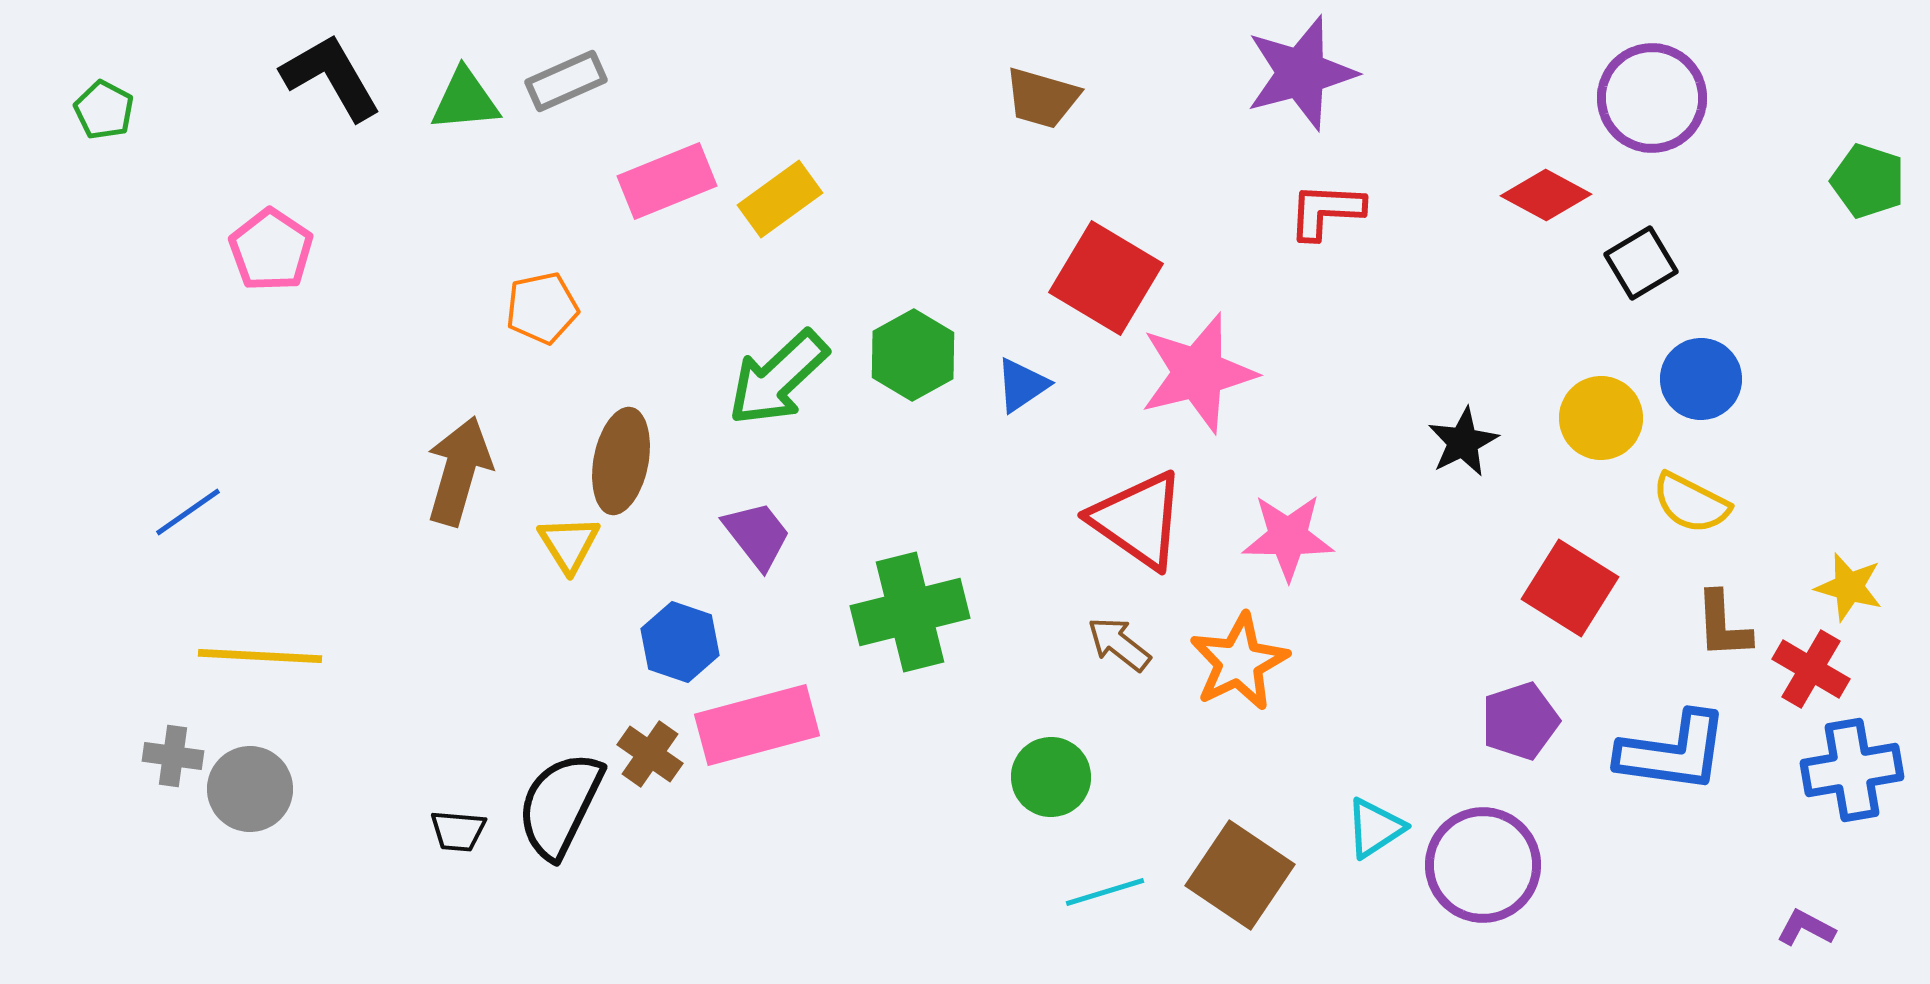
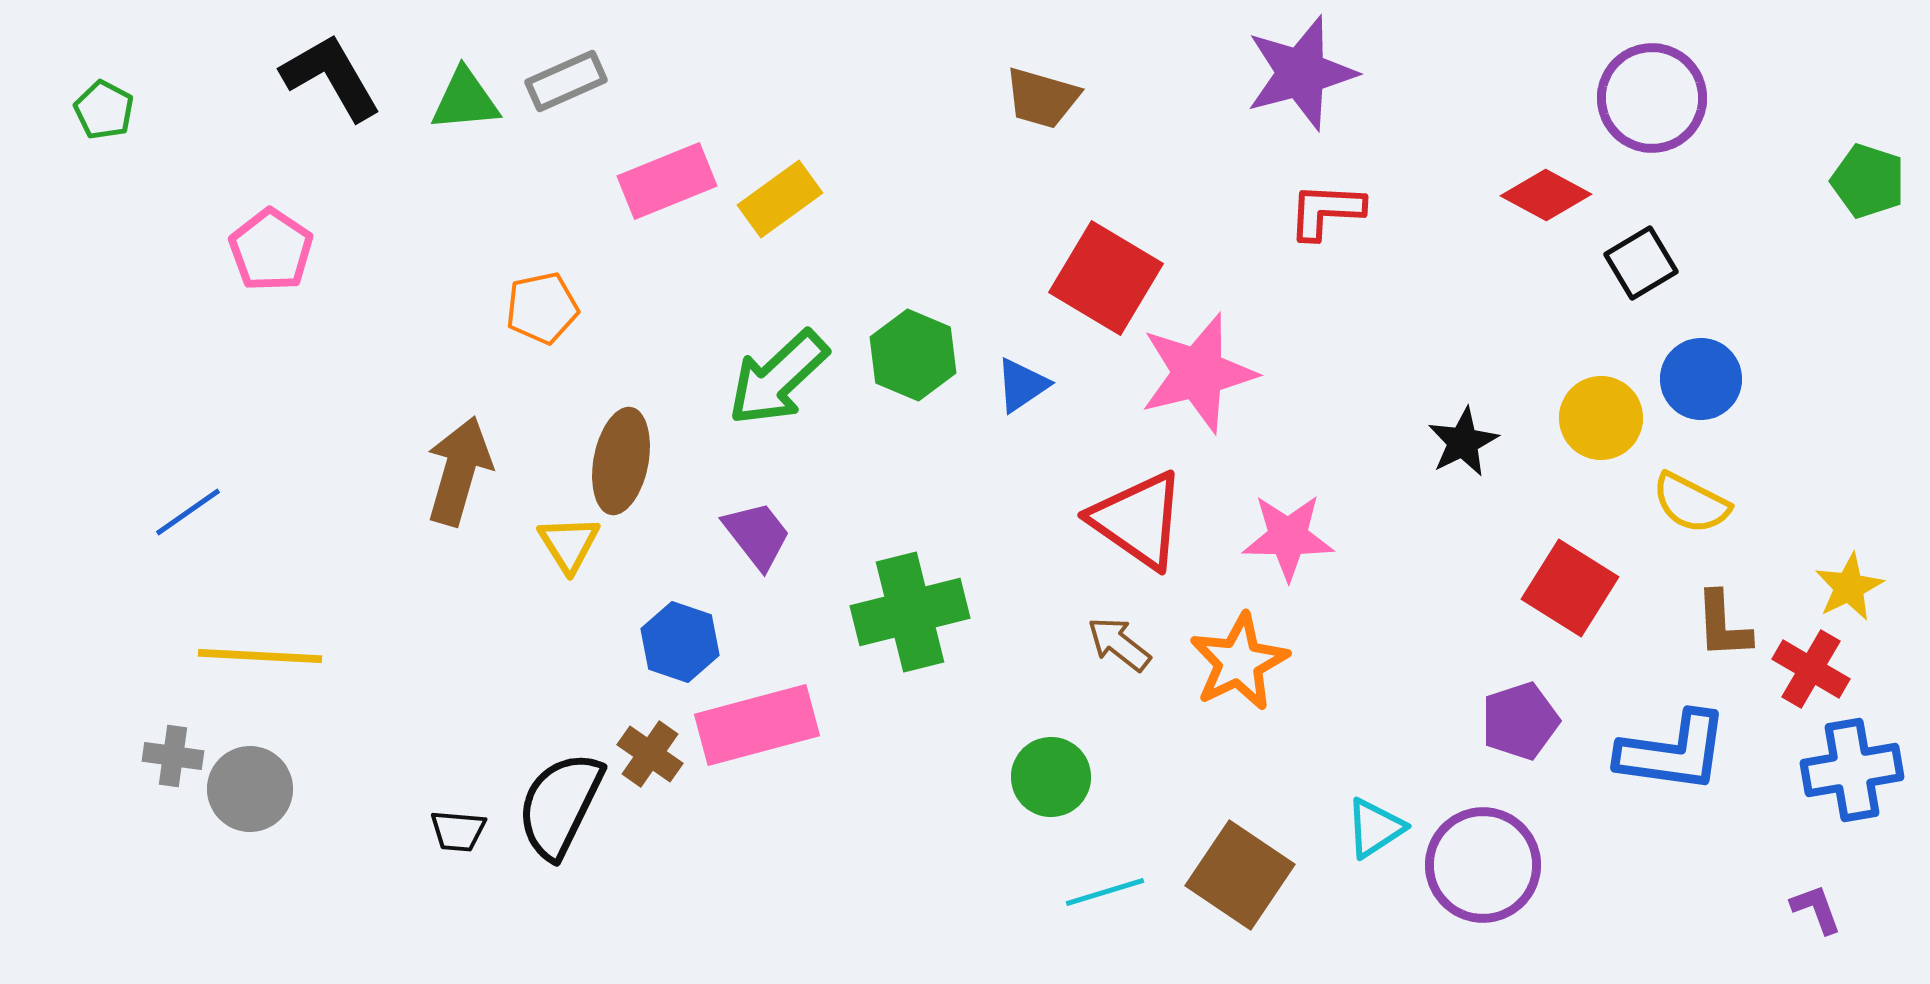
green hexagon at (913, 355): rotated 8 degrees counterclockwise
yellow star at (1849, 587): rotated 30 degrees clockwise
purple L-shape at (1806, 928): moved 10 px right, 19 px up; rotated 42 degrees clockwise
